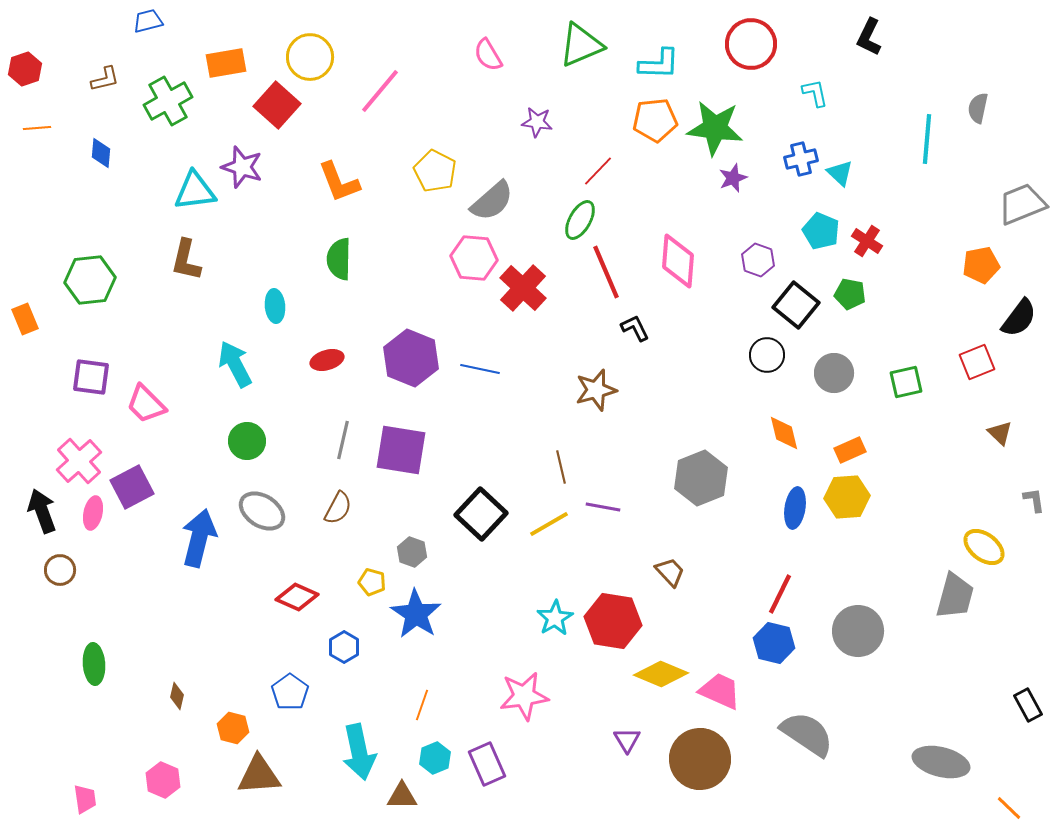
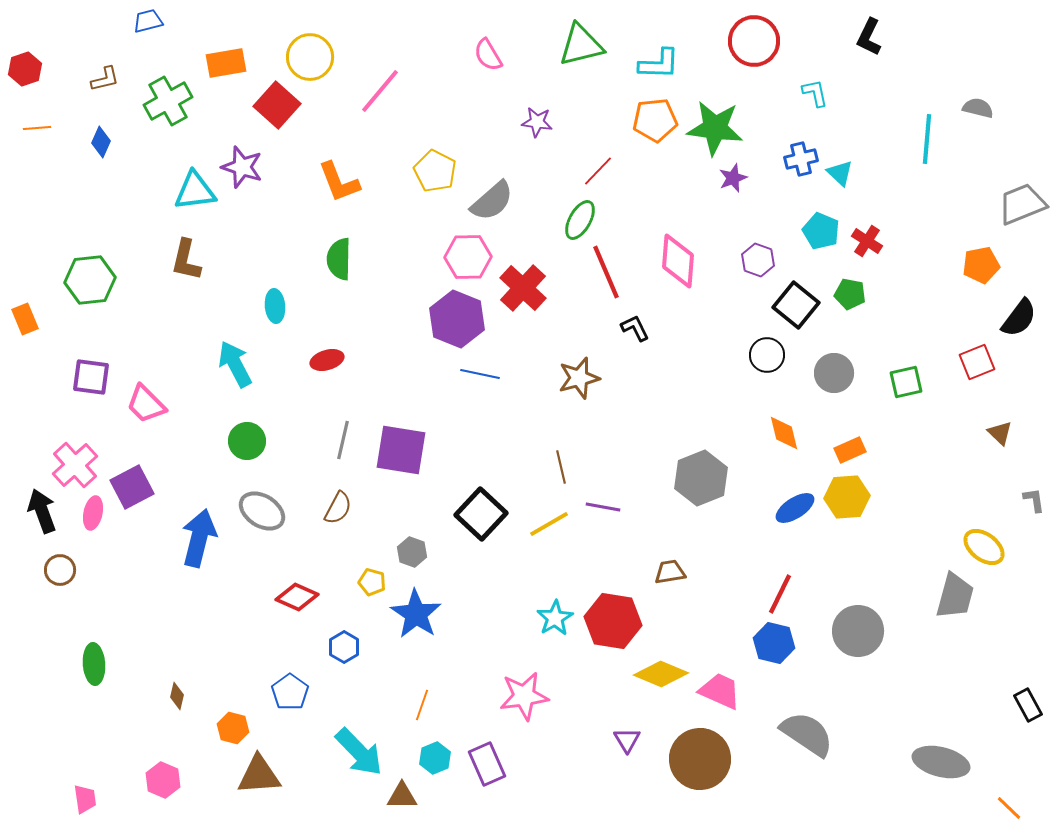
red circle at (751, 44): moved 3 px right, 3 px up
green triangle at (581, 45): rotated 9 degrees clockwise
gray semicircle at (978, 108): rotated 92 degrees clockwise
blue diamond at (101, 153): moved 11 px up; rotated 20 degrees clockwise
pink hexagon at (474, 258): moved 6 px left, 1 px up; rotated 6 degrees counterclockwise
purple hexagon at (411, 358): moved 46 px right, 39 px up
blue line at (480, 369): moved 5 px down
brown star at (596, 390): moved 17 px left, 12 px up
pink cross at (79, 461): moved 4 px left, 4 px down
blue ellipse at (795, 508): rotated 48 degrees clockwise
brown trapezoid at (670, 572): rotated 56 degrees counterclockwise
cyan arrow at (359, 752): rotated 32 degrees counterclockwise
